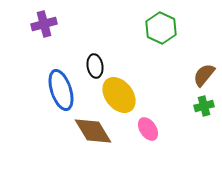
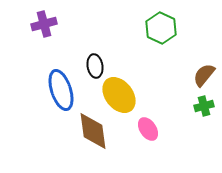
brown diamond: rotated 24 degrees clockwise
